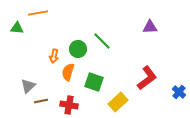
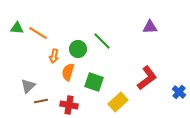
orange line: moved 20 px down; rotated 42 degrees clockwise
